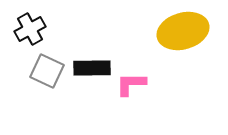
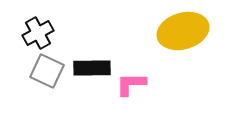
black cross: moved 8 px right, 4 px down
